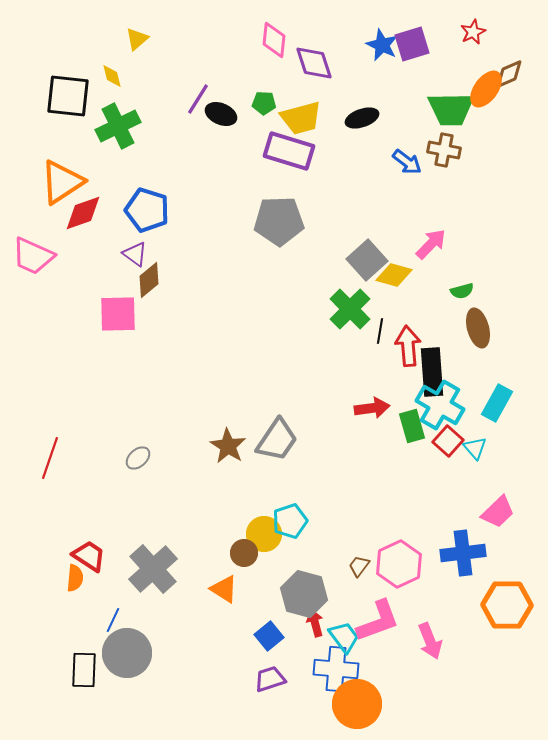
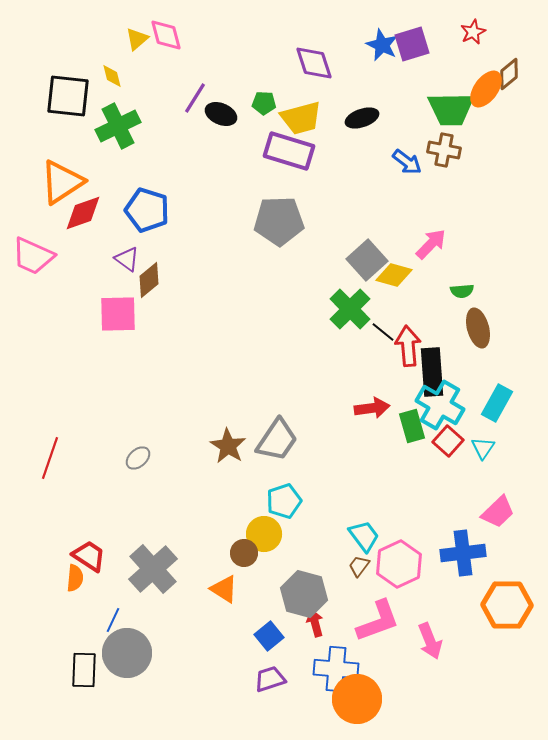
pink diamond at (274, 40): moved 108 px left, 5 px up; rotated 21 degrees counterclockwise
brown diamond at (509, 74): rotated 16 degrees counterclockwise
purple line at (198, 99): moved 3 px left, 1 px up
purple triangle at (135, 254): moved 8 px left, 5 px down
green semicircle at (462, 291): rotated 10 degrees clockwise
black line at (380, 331): moved 3 px right, 1 px down; rotated 60 degrees counterclockwise
cyan triangle at (475, 448): moved 8 px right; rotated 15 degrees clockwise
cyan pentagon at (290, 521): moved 6 px left, 20 px up
cyan trapezoid at (344, 637): moved 20 px right, 101 px up
orange circle at (357, 704): moved 5 px up
